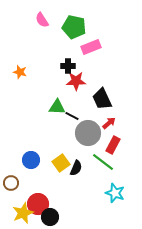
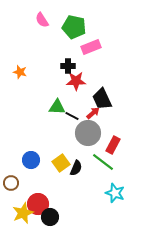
red arrow: moved 16 px left, 10 px up
